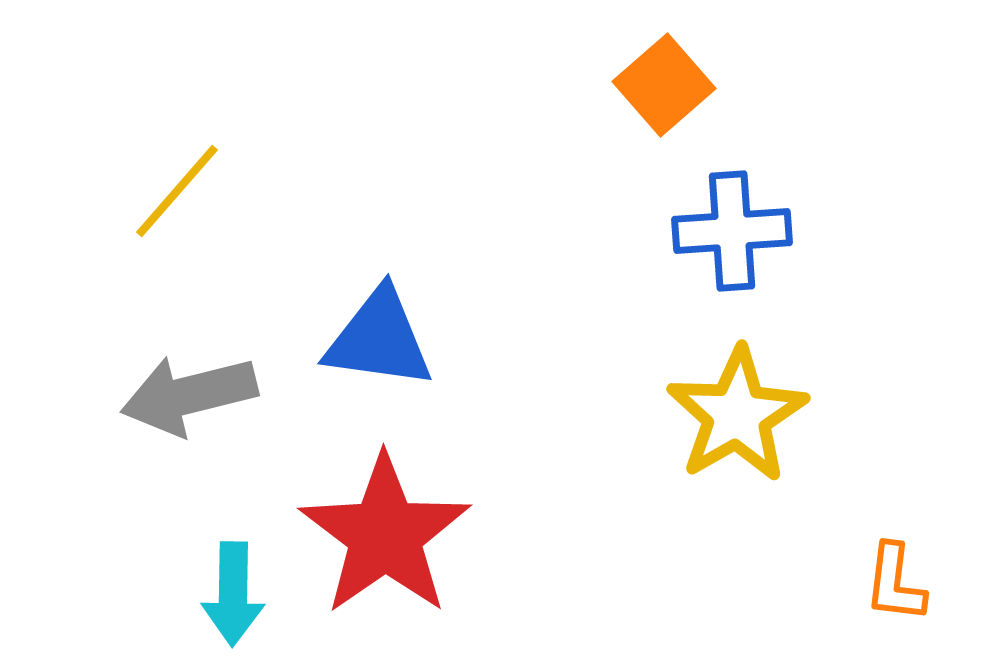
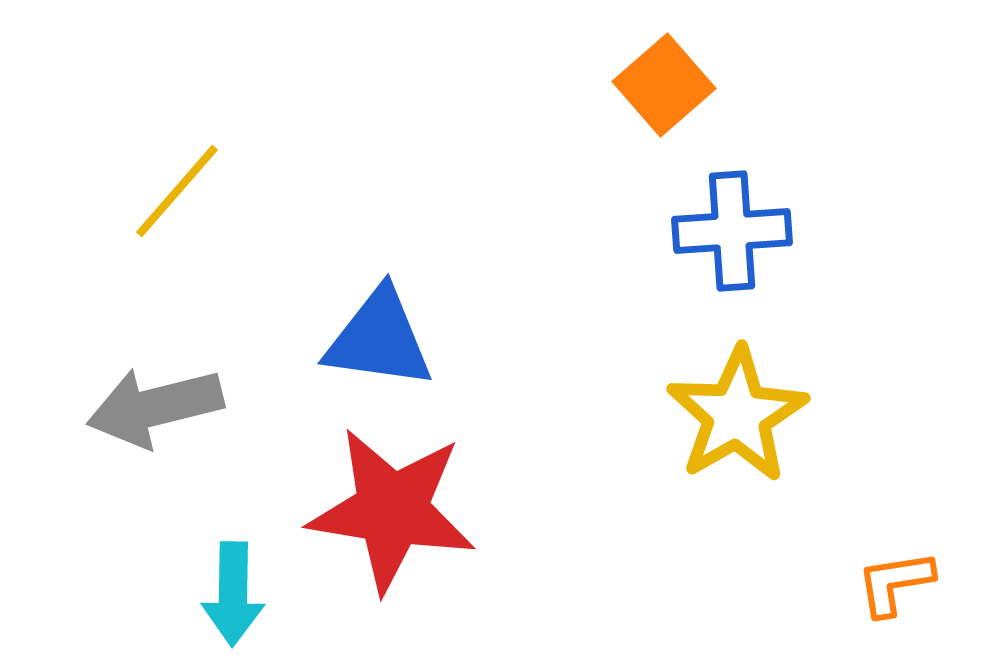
gray arrow: moved 34 px left, 12 px down
red star: moved 7 px right, 25 px up; rotated 28 degrees counterclockwise
orange L-shape: rotated 74 degrees clockwise
